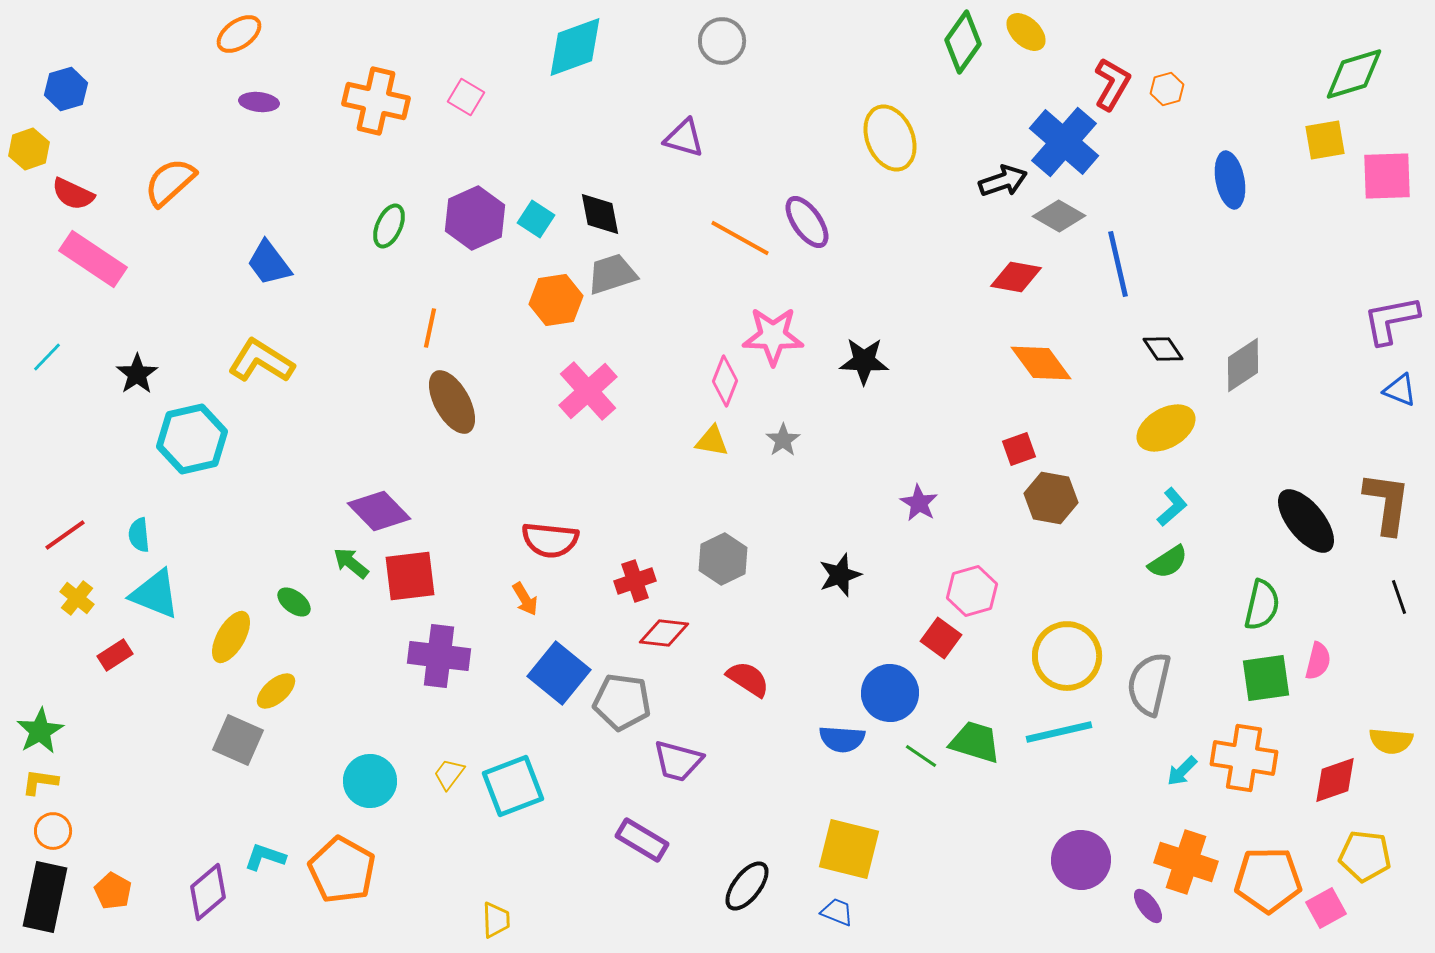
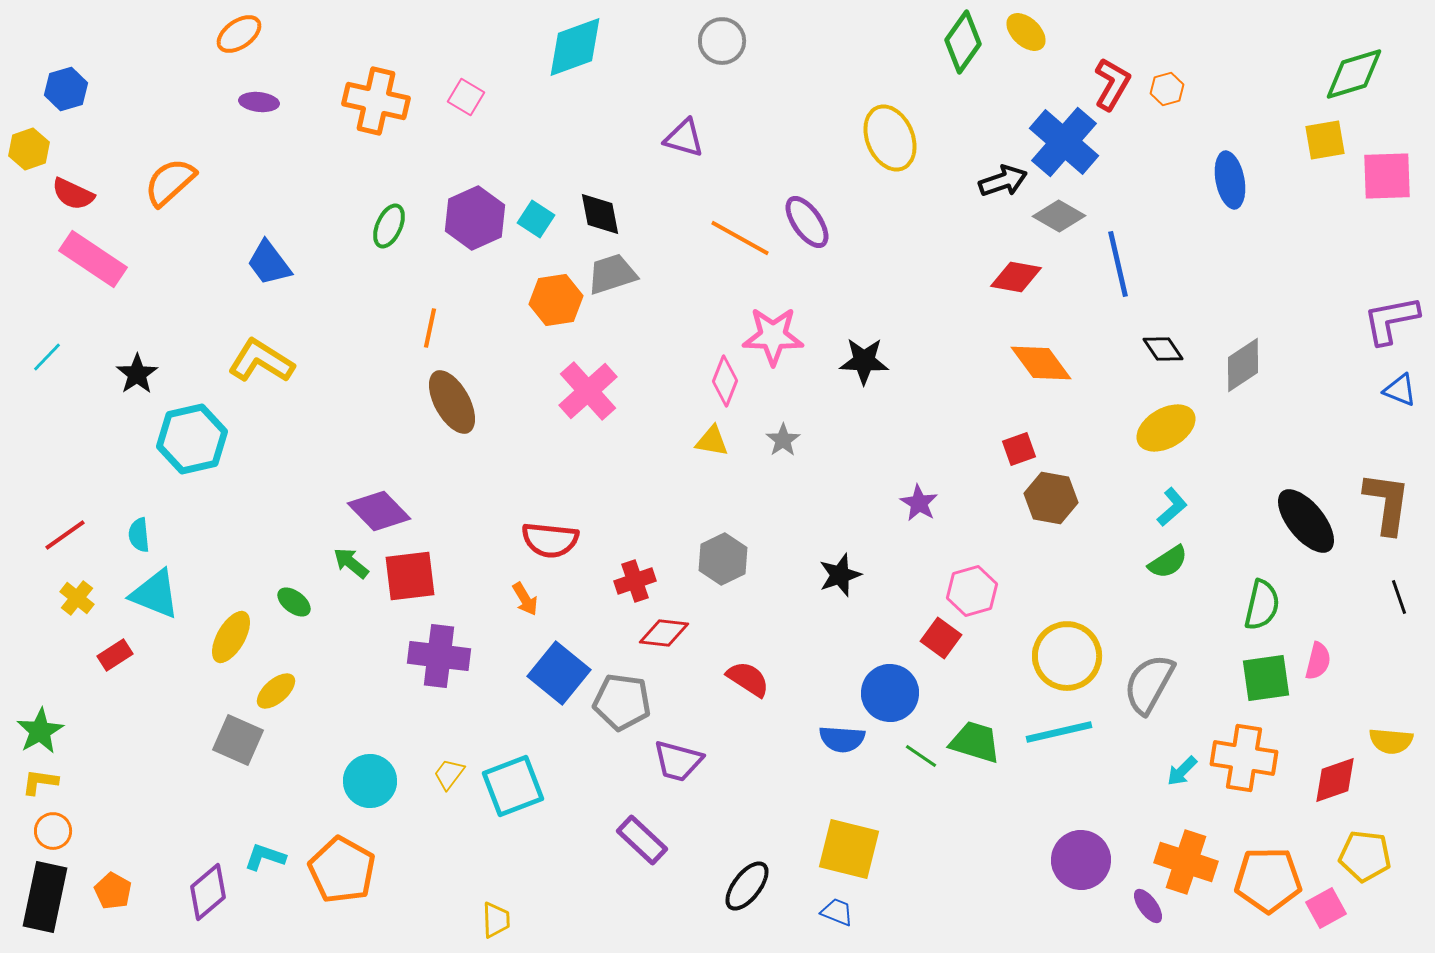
gray semicircle at (1149, 684): rotated 16 degrees clockwise
purple rectangle at (642, 840): rotated 12 degrees clockwise
